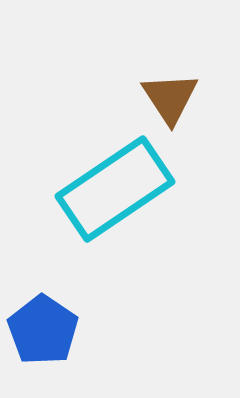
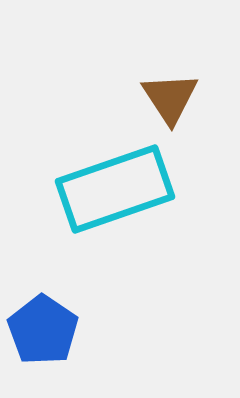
cyan rectangle: rotated 15 degrees clockwise
